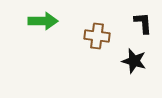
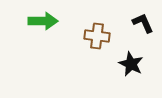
black L-shape: rotated 20 degrees counterclockwise
black star: moved 3 px left, 3 px down; rotated 10 degrees clockwise
